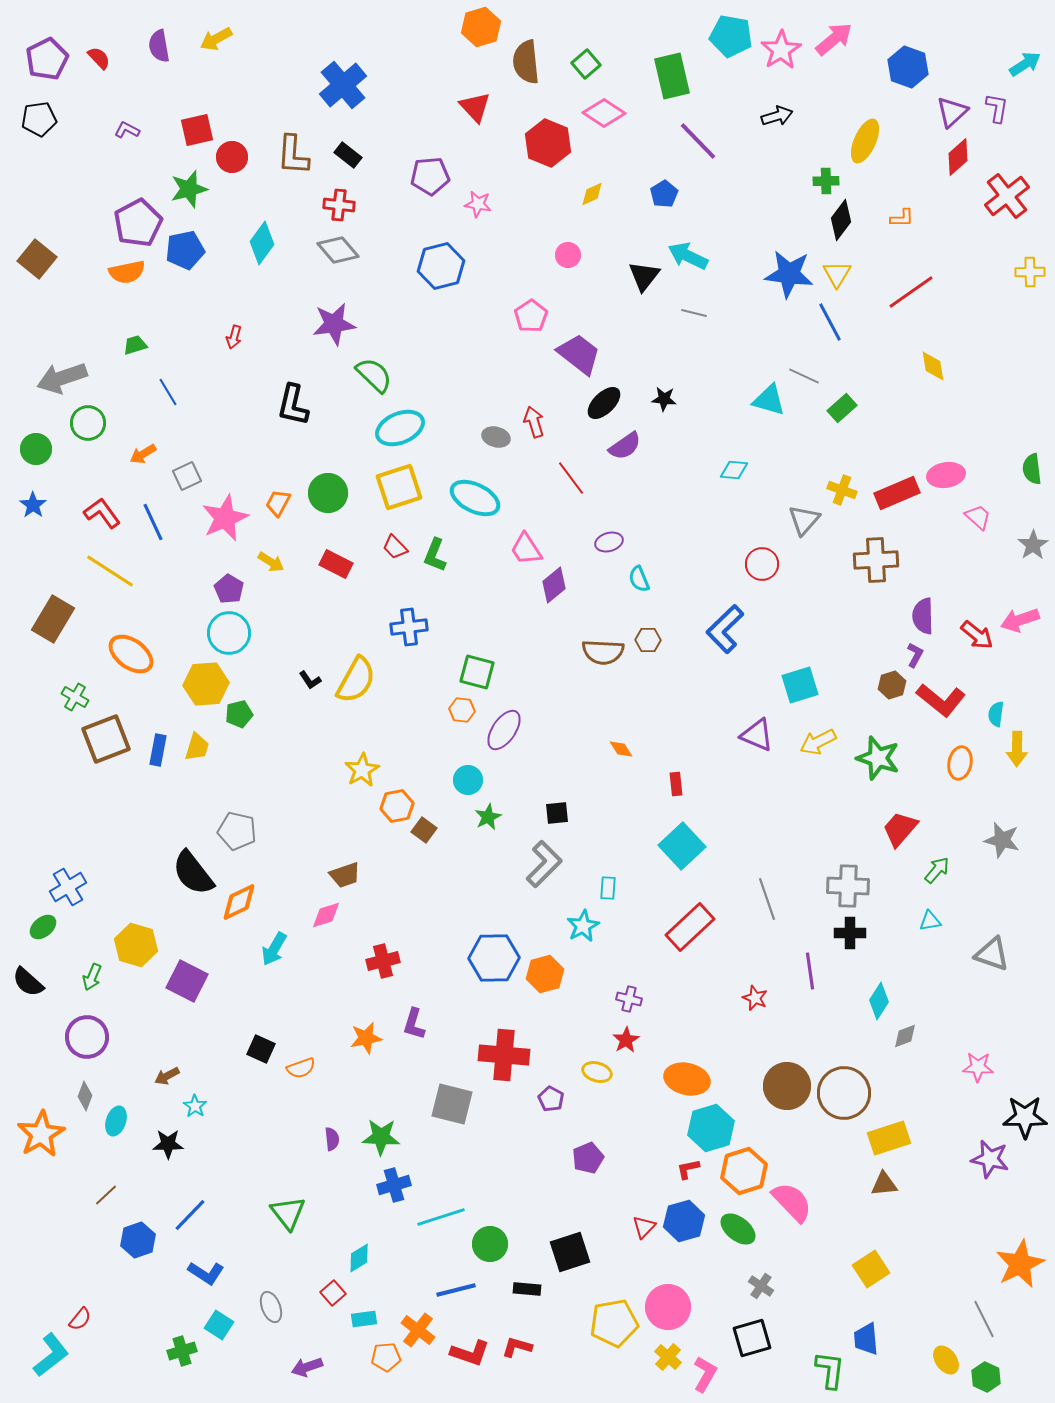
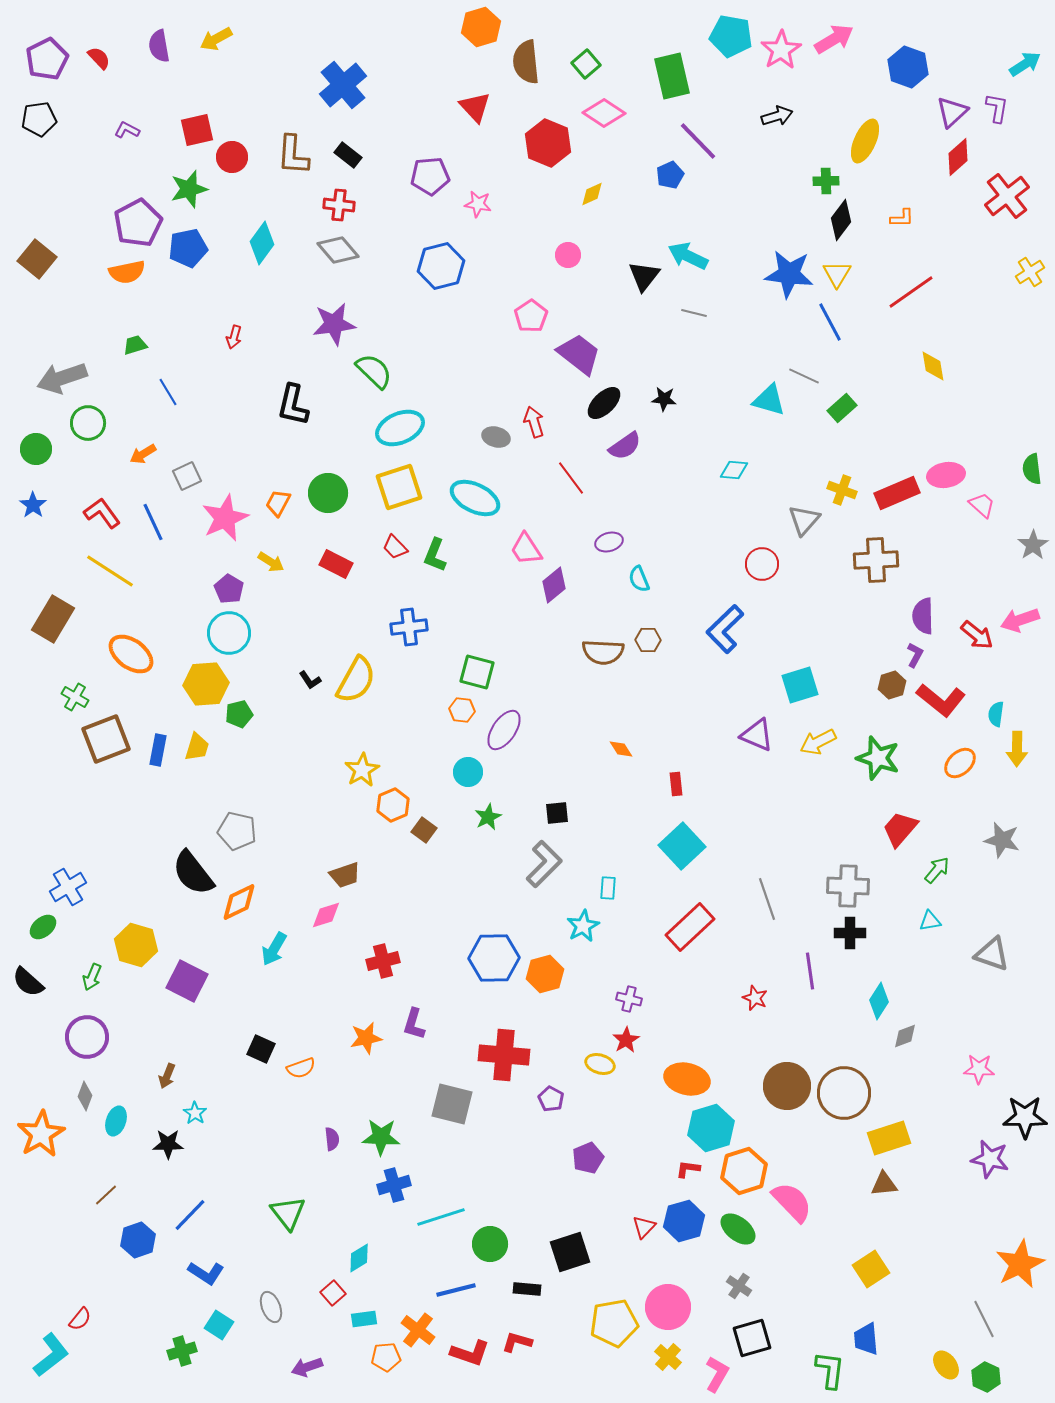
pink arrow at (834, 39): rotated 9 degrees clockwise
blue pentagon at (664, 194): moved 6 px right, 19 px up; rotated 8 degrees clockwise
blue pentagon at (185, 250): moved 3 px right, 2 px up
yellow cross at (1030, 272): rotated 32 degrees counterclockwise
green semicircle at (374, 375): moved 4 px up
pink trapezoid at (978, 517): moved 4 px right, 12 px up
orange ellipse at (960, 763): rotated 36 degrees clockwise
cyan circle at (468, 780): moved 8 px up
orange hexagon at (397, 806): moved 4 px left, 1 px up; rotated 12 degrees counterclockwise
pink star at (978, 1067): moved 1 px right, 2 px down
yellow ellipse at (597, 1072): moved 3 px right, 8 px up
brown arrow at (167, 1076): rotated 40 degrees counterclockwise
cyan star at (195, 1106): moved 7 px down
red L-shape at (688, 1169): rotated 20 degrees clockwise
gray cross at (761, 1286): moved 22 px left
red L-shape at (517, 1347): moved 5 px up
yellow ellipse at (946, 1360): moved 5 px down
pink L-shape at (705, 1374): moved 12 px right
